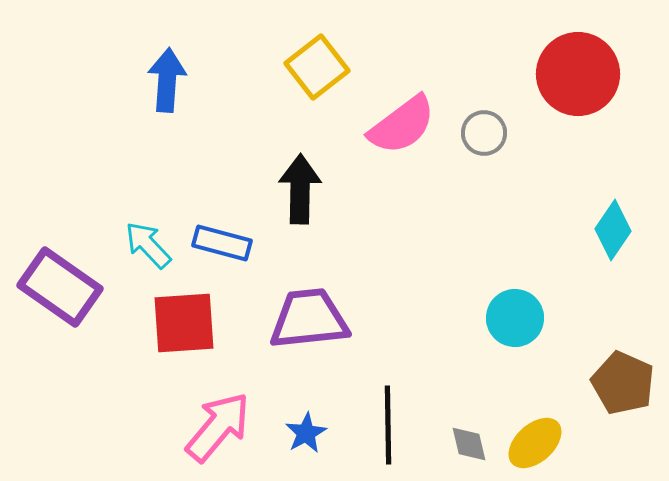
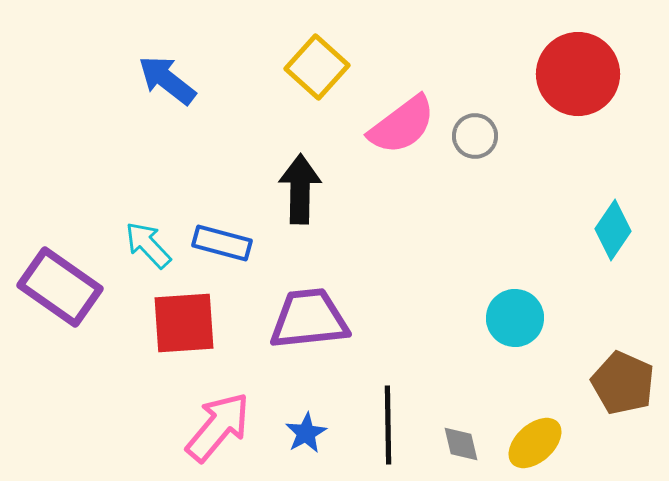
yellow square: rotated 10 degrees counterclockwise
blue arrow: rotated 56 degrees counterclockwise
gray circle: moved 9 px left, 3 px down
gray diamond: moved 8 px left
